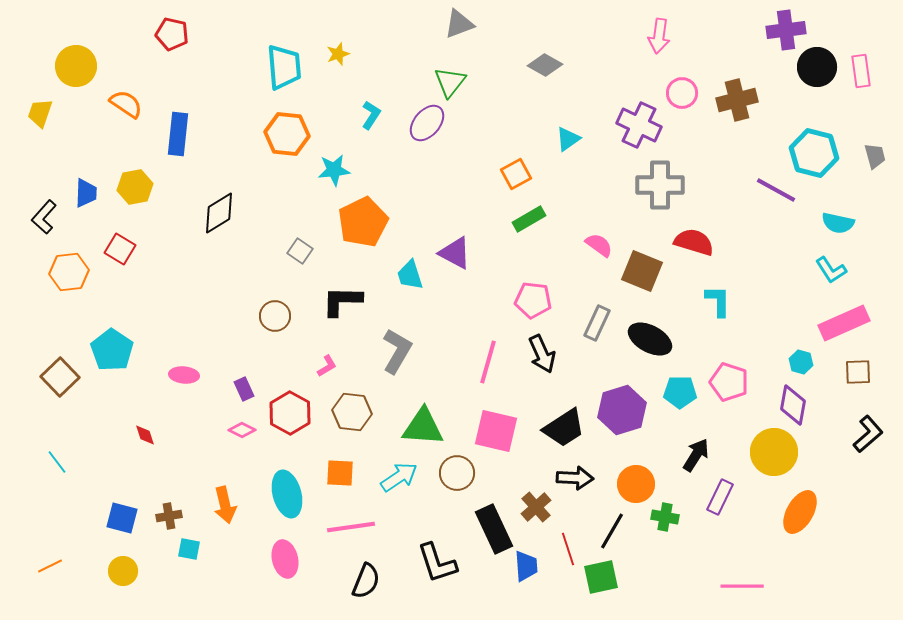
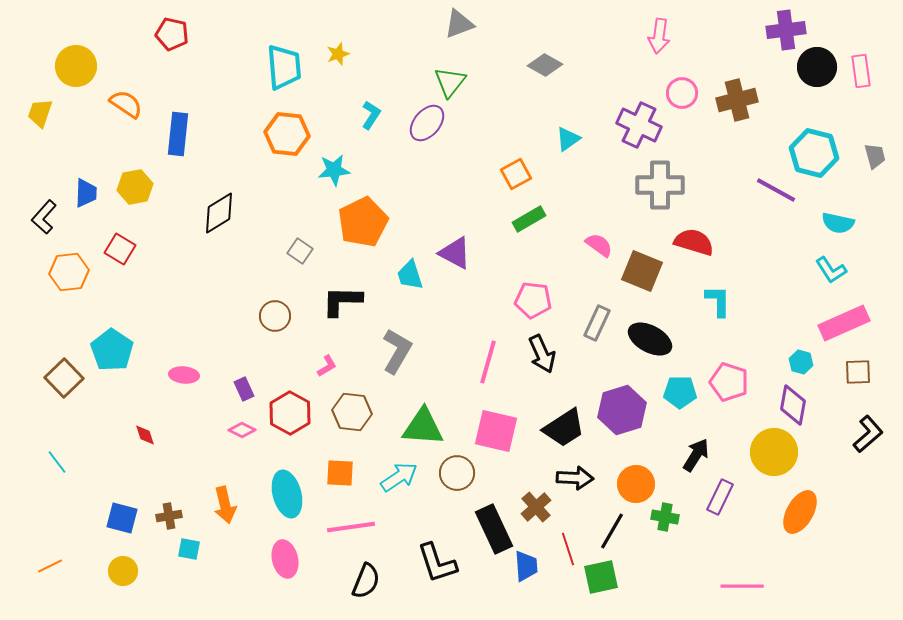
brown square at (60, 377): moved 4 px right, 1 px down
